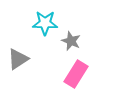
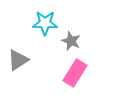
gray triangle: moved 1 px down
pink rectangle: moved 1 px left, 1 px up
